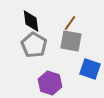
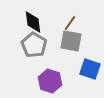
black diamond: moved 2 px right, 1 px down
purple hexagon: moved 2 px up
